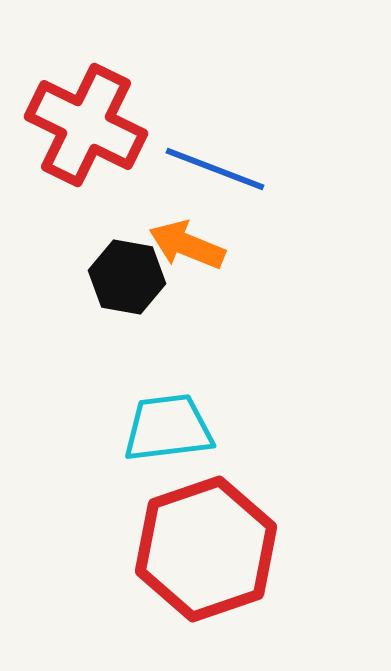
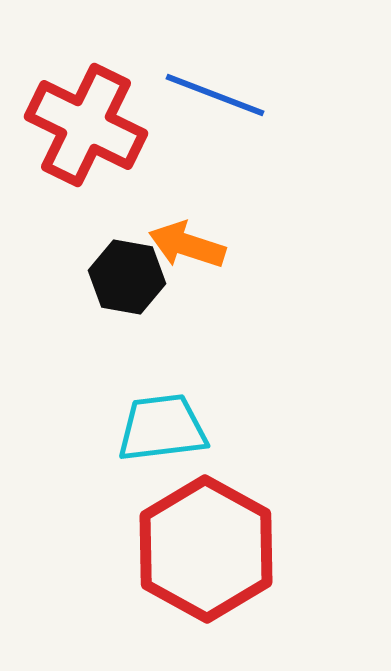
blue line: moved 74 px up
orange arrow: rotated 4 degrees counterclockwise
cyan trapezoid: moved 6 px left
red hexagon: rotated 12 degrees counterclockwise
